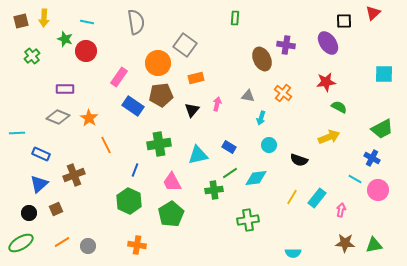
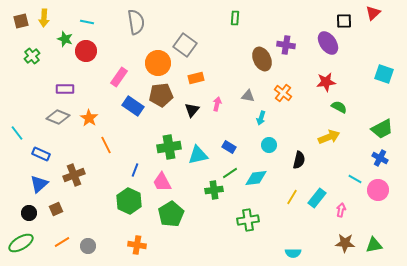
cyan square at (384, 74): rotated 18 degrees clockwise
cyan line at (17, 133): rotated 56 degrees clockwise
green cross at (159, 144): moved 10 px right, 3 px down
blue cross at (372, 158): moved 8 px right
black semicircle at (299, 160): rotated 96 degrees counterclockwise
pink trapezoid at (172, 182): moved 10 px left
